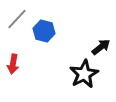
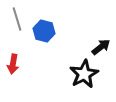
gray line: rotated 60 degrees counterclockwise
